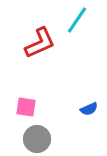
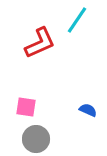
blue semicircle: moved 1 px left, 1 px down; rotated 132 degrees counterclockwise
gray circle: moved 1 px left
